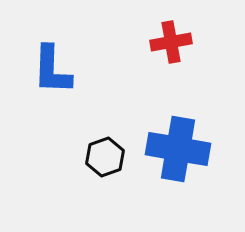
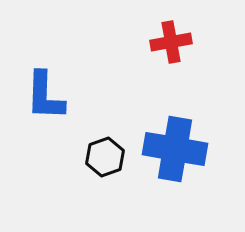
blue L-shape: moved 7 px left, 26 px down
blue cross: moved 3 px left
